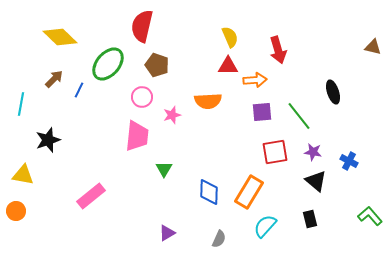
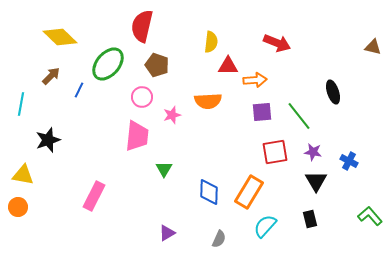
yellow semicircle: moved 19 px left, 5 px down; rotated 30 degrees clockwise
red arrow: moved 1 px left, 7 px up; rotated 52 degrees counterclockwise
brown arrow: moved 3 px left, 3 px up
black triangle: rotated 20 degrees clockwise
pink rectangle: moved 3 px right; rotated 24 degrees counterclockwise
orange circle: moved 2 px right, 4 px up
